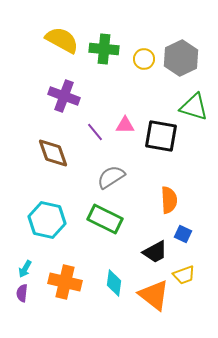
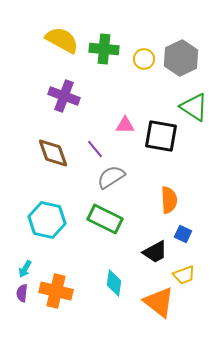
green triangle: rotated 16 degrees clockwise
purple line: moved 17 px down
orange cross: moved 9 px left, 9 px down
orange triangle: moved 5 px right, 7 px down
